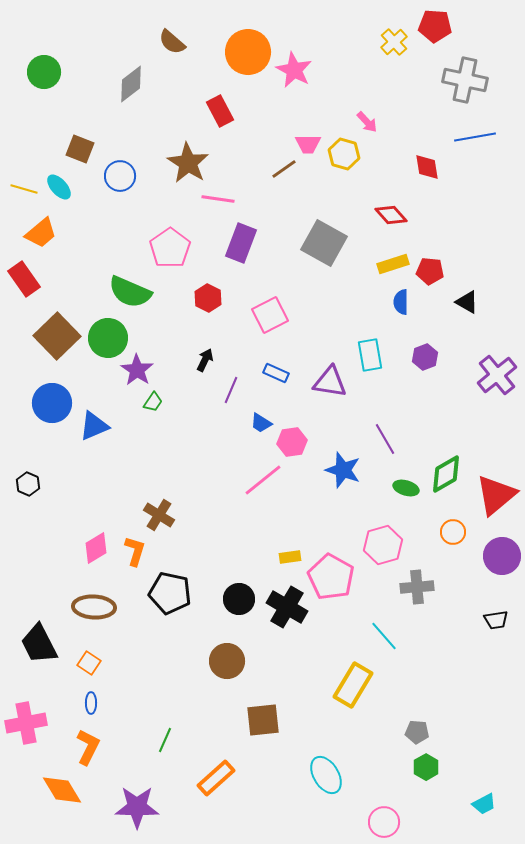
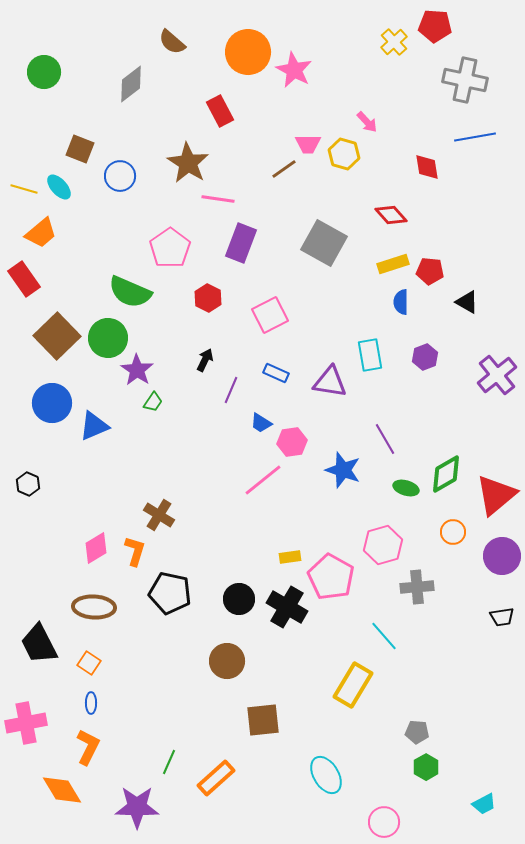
black trapezoid at (496, 620): moved 6 px right, 3 px up
green line at (165, 740): moved 4 px right, 22 px down
